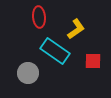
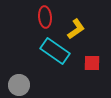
red ellipse: moved 6 px right
red square: moved 1 px left, 2 px down
gray circle: moved 9 px left, 12 px down
